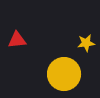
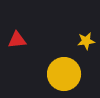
yellow star: moved 2 px up
